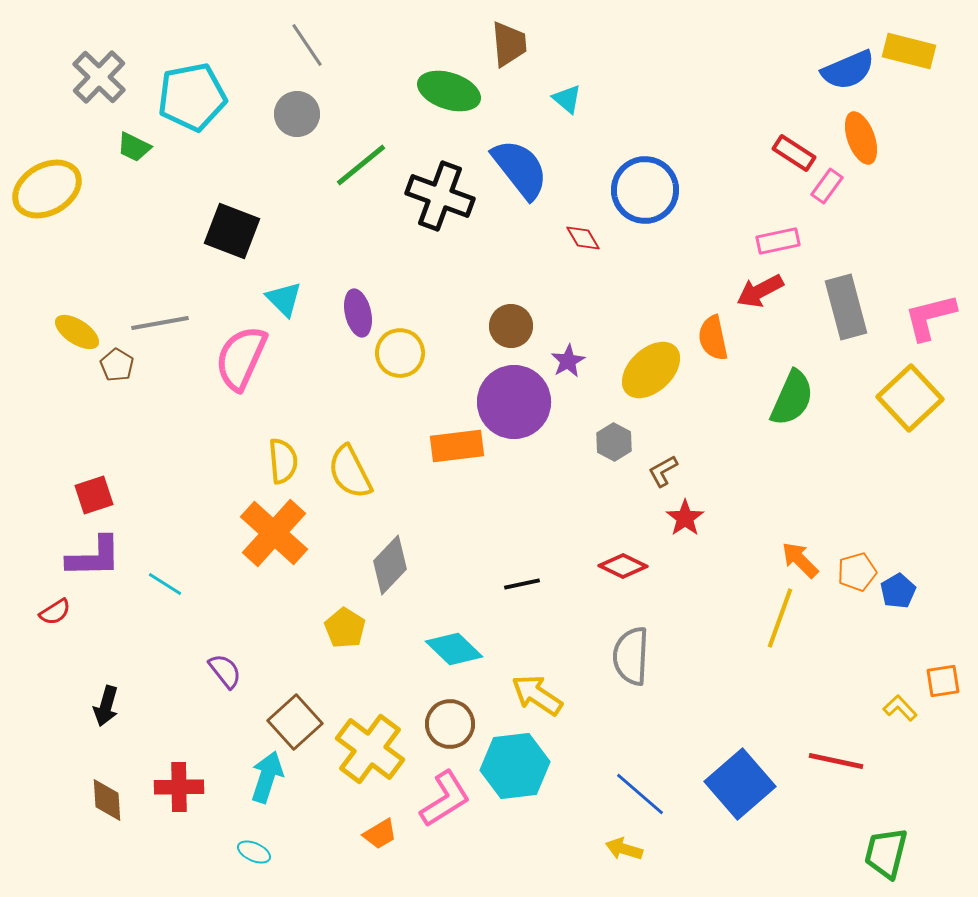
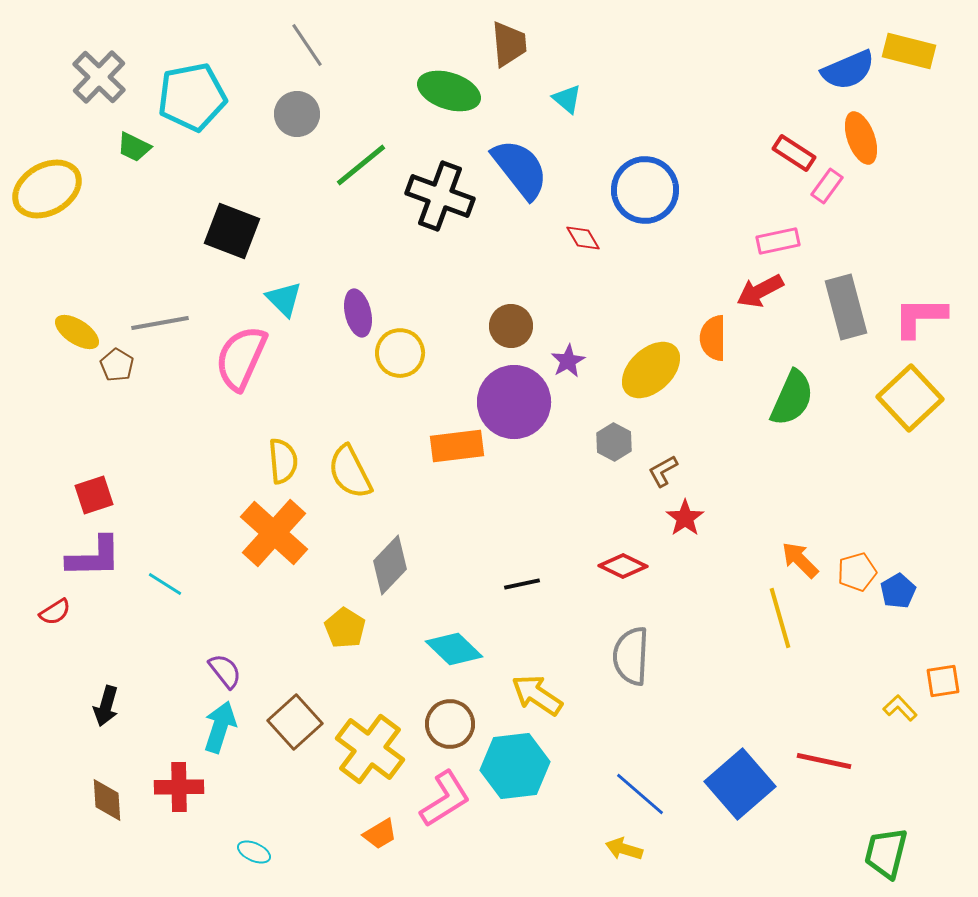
pink L-shape at (930, 317): moved 10 px left; rotated 14 degrees clockwise
orange semicircle at (713, 338): rotated 12 degrees clockwise
yellow line at (780, 618): rotated 36 degrees counterclockwise
red line at (836, 761): moved 12 px left
cyan arrow at (267, 777): moved 47 px left, 50 px up
